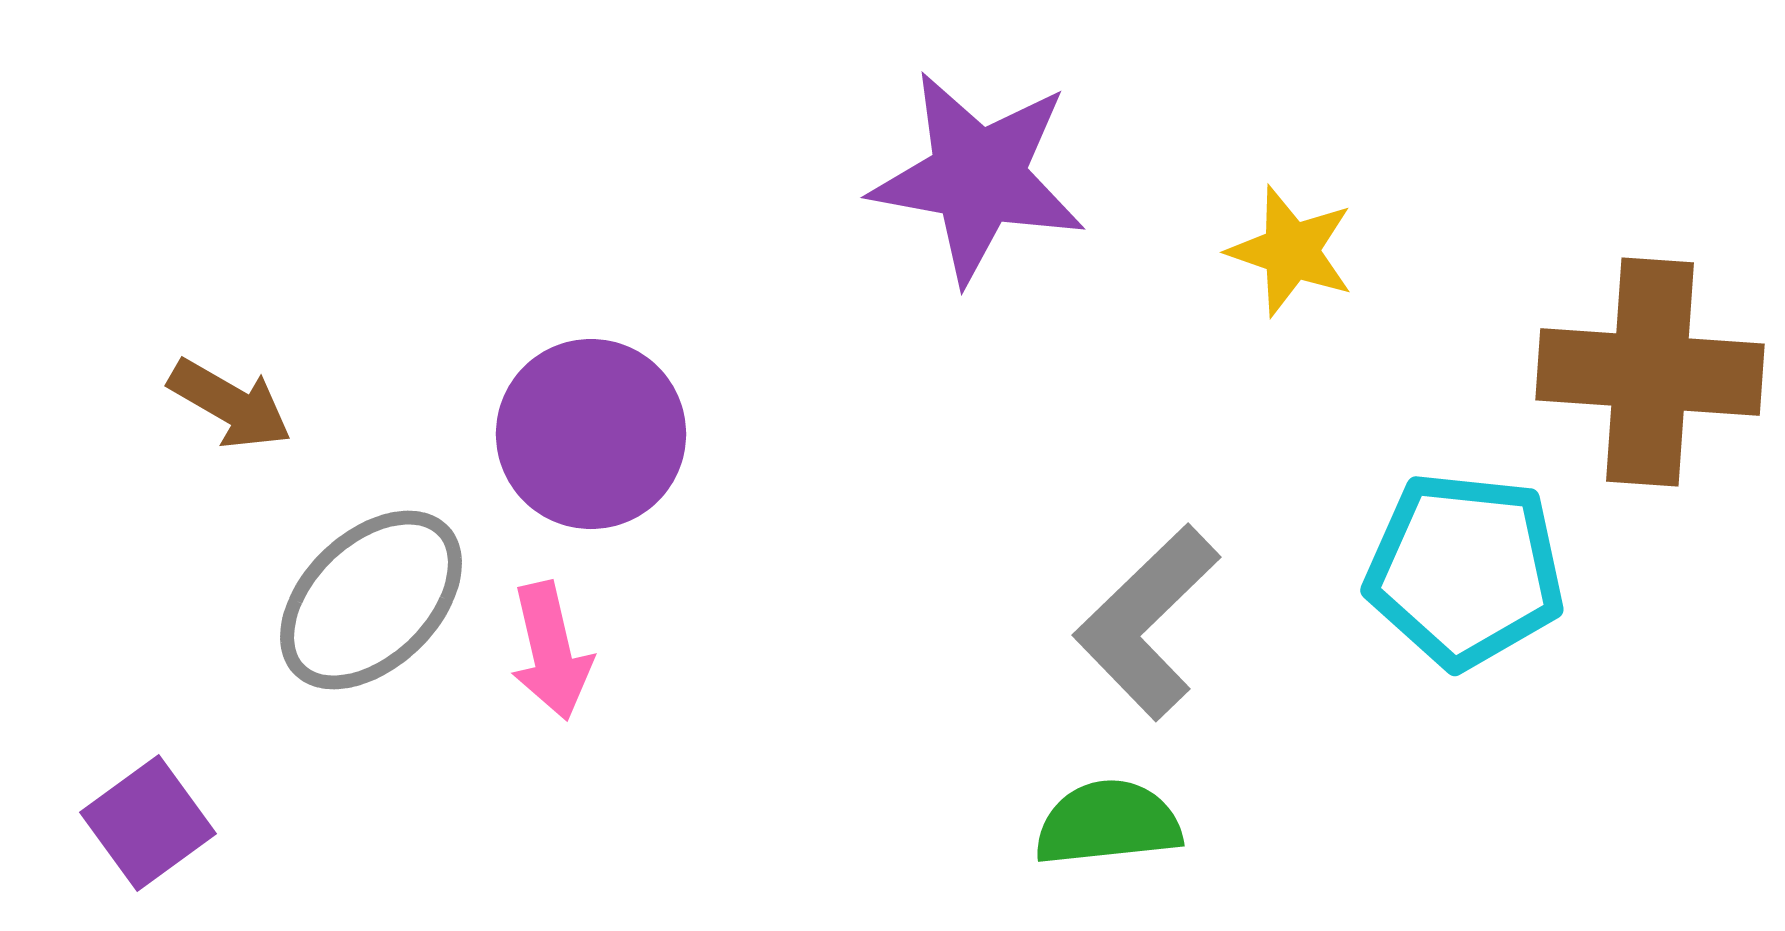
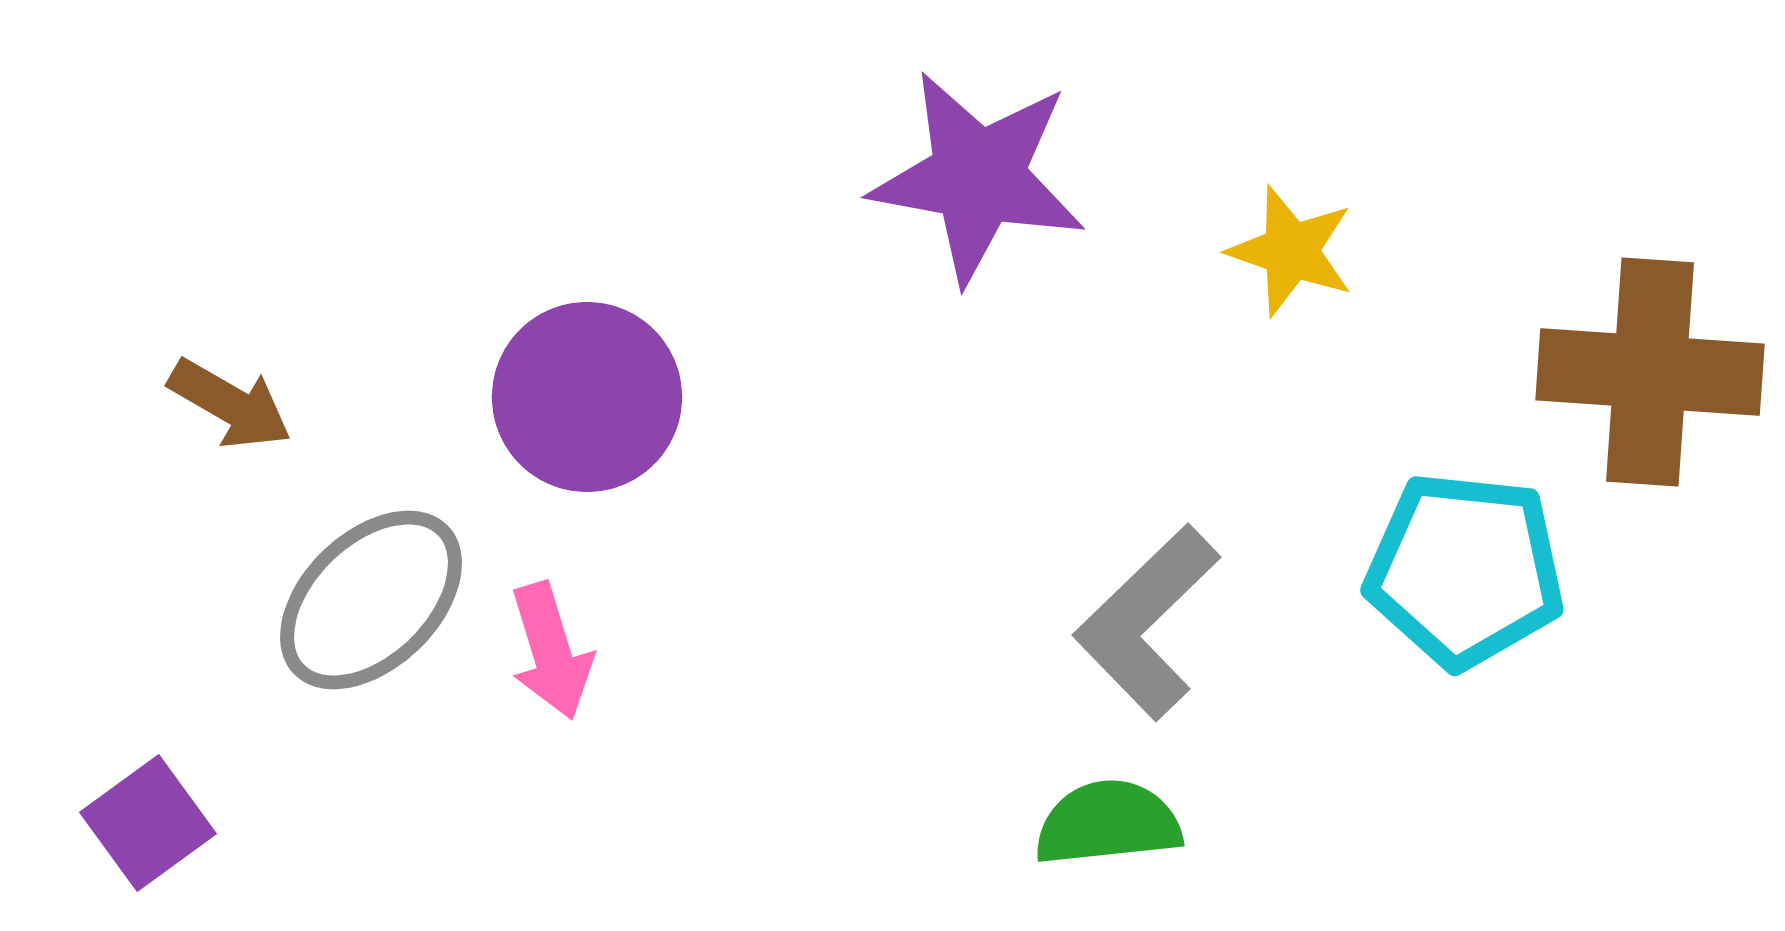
purple circle: moved 4 px left, 37 px up
pink arrow: rotated 4 degrees counterclockwise
